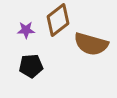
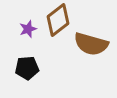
purple star: moved 2 px right, 1 px up; rotated 18 degrees counterclockwise
black pentagon: moved 4 px left, 2 px down
